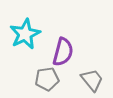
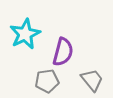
gray pentagon: moved 2 px down
